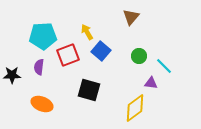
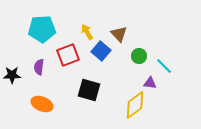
brown triangle: moved 12 px left, 17 px down; rotated 24 degrees counterclockwise
cyan pentagon: moved 1 px left, 7 px up
purple triangle: moved 1 px left
yellow diamond: moved 3 px up
